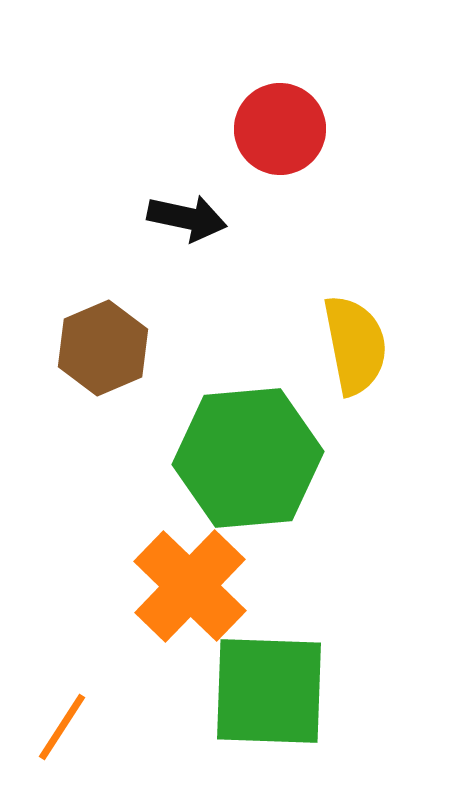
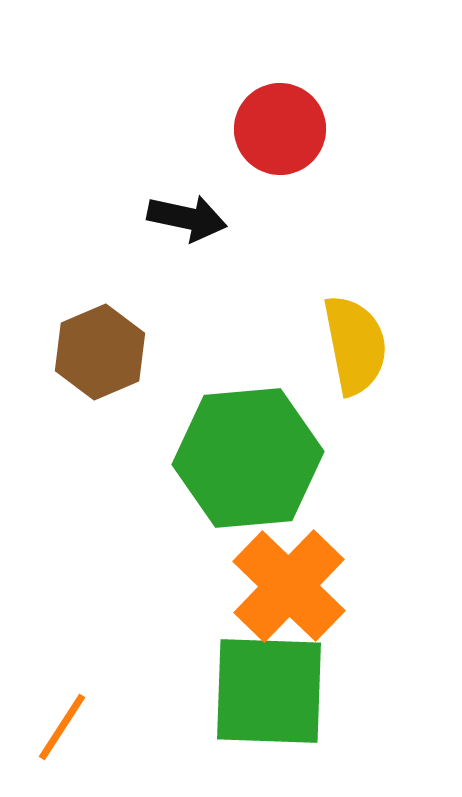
brown hexagon: moved 3 px left, 4 px down
orange cross: moved 99 px right
